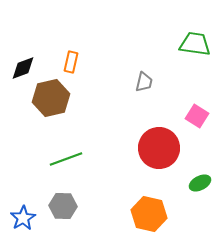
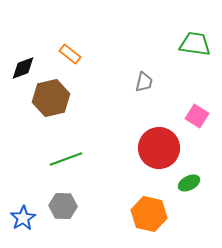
orange rectangle: moved 1 px left, 8 px up; rotated 65 degrees counterclockwise
green ellipse: moved 11 px left
